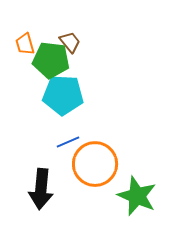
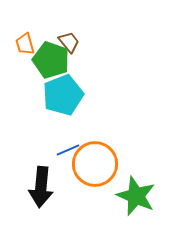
brown trapezoid: moved 1 px left
green pentagon: rotated 12 degrees clockwise
cyan pentagon: rotated 24 degrees counterclockwise
blue line: moved 8 px down
black arrow: moved 2 px up
green star: moved 1 px left
